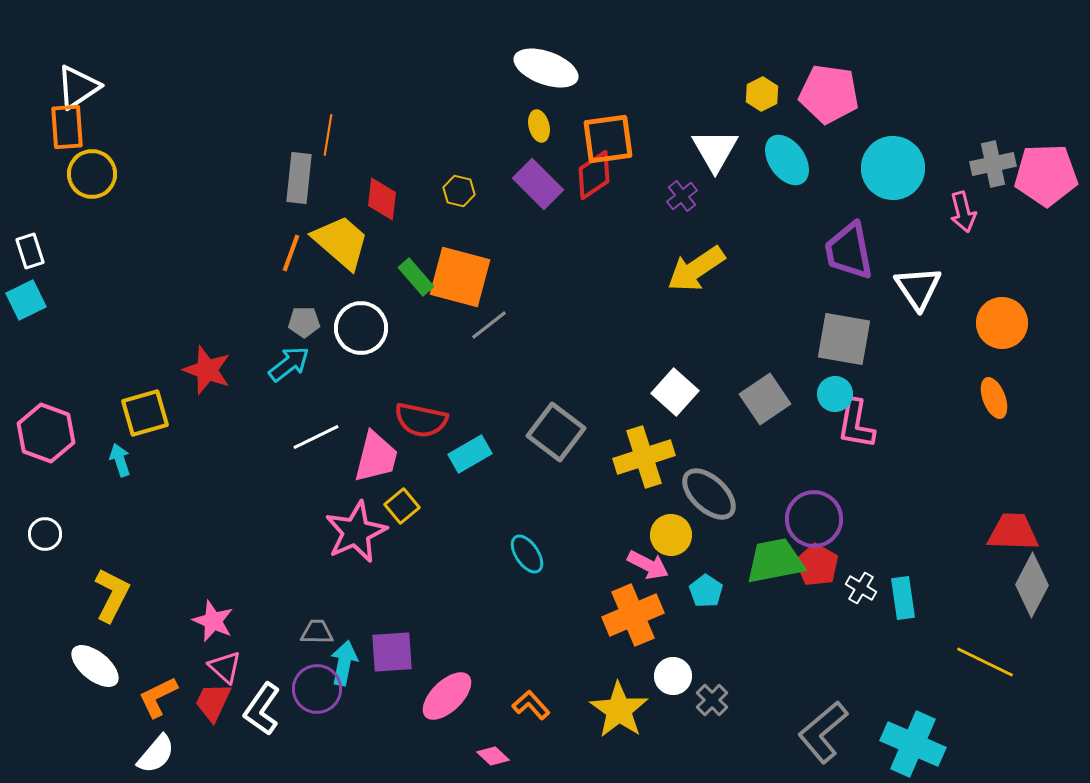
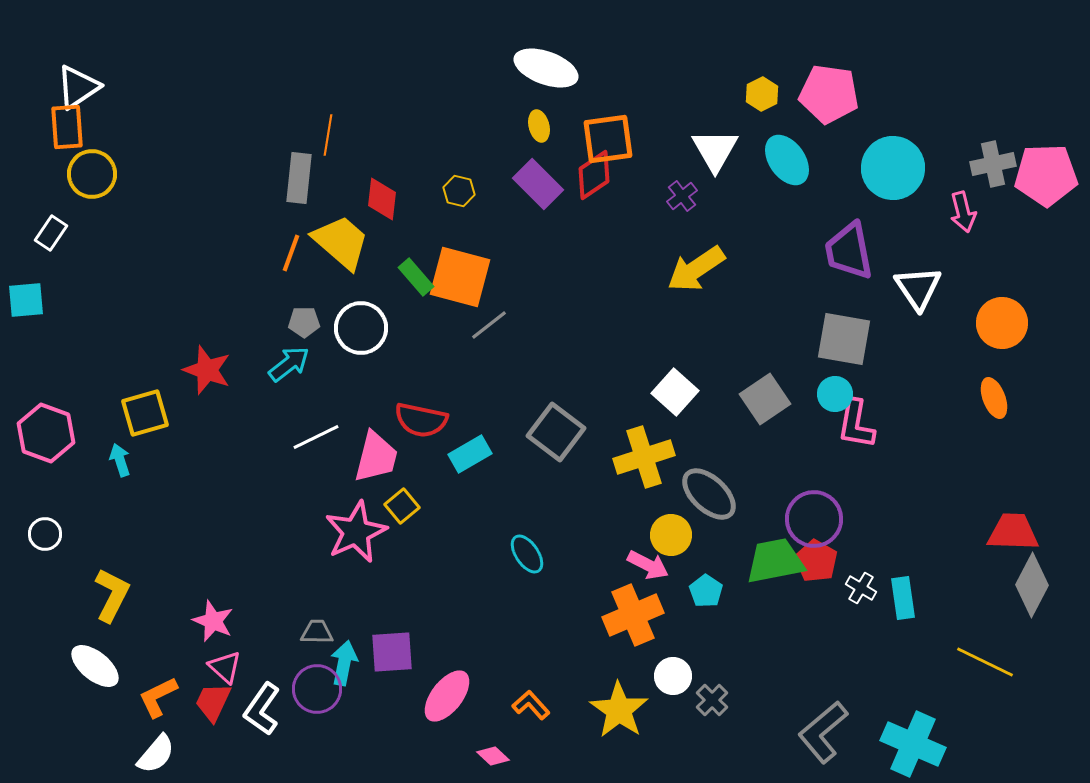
white rectangle at (30, 251): moved 21 px right, 18 px up; rotated 52 degrees clockwise
cyan square at (26, 300): rotated 21 degrees clockwise
red pentagon at (817, 565): moved 1 px left, 4 px up
pink ellipse at (447, 696): rotated 8 degrees counterclockwise
